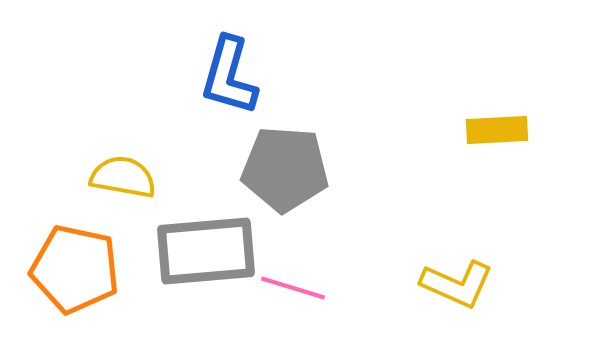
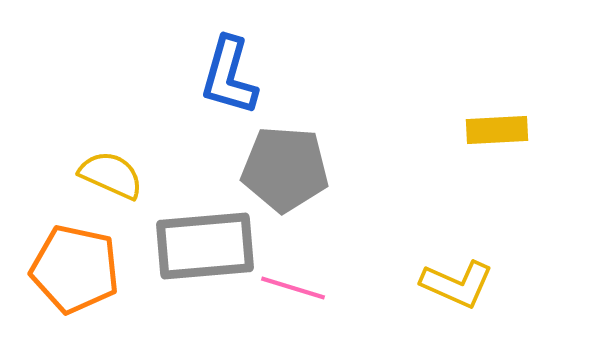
yellow semicircle: moved 12 px left, 2 px up; rotated 14 degrees clockwise
gray rectangle: moved 1 px left, 5 px up
